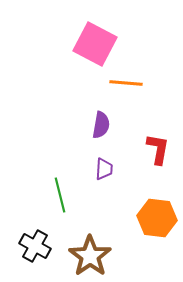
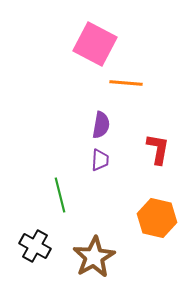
purple trapezoid: moved 4 px left, 9 px up
orange hexagon: rotated 6 degrees clockwise
brown star: moved 4 px right, 1 px down; rotated 6 degrees clockwise
